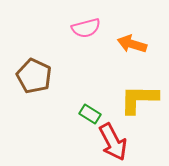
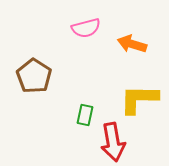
brown pentagon: rotated 8 degrees clockwise
green rectangle: moved 5 px left, 1 px down; rotated 70 degrees clockwise
red arrow: rotated 18 degrees clockwise
